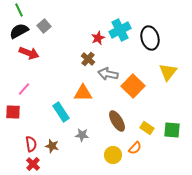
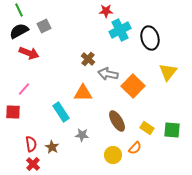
gray square: rotated 16 degrees clockwise
red star: moved 8 px right, 27 px up; rotated 24 degrees clockwise
brown star: moved 1 px down; rotated 16 degrees clockwise
